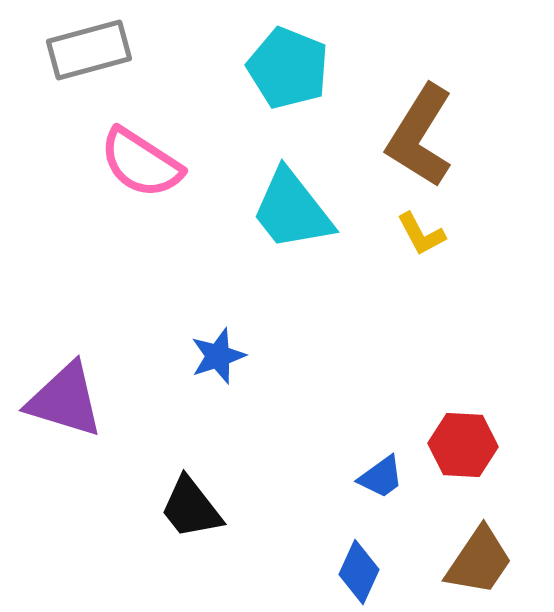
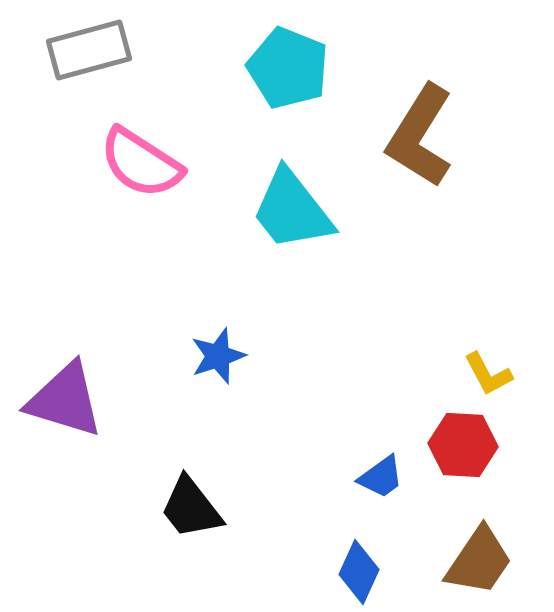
yellow L-shape: moved 67 px right, 140 px down
